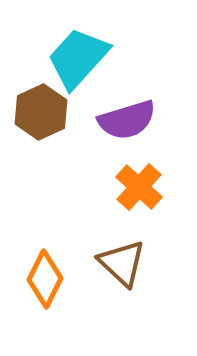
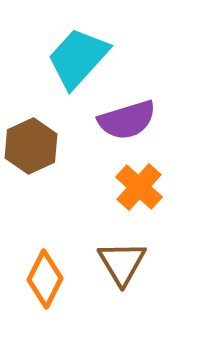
brown hexagon: moved 10 px left, 34 px down
brown triangle: rotated 16 degrees clockwise
